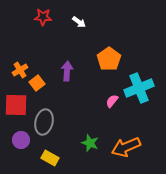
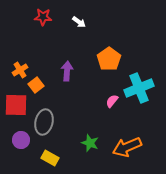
orange square: moved 1 px left, 2 px down
orange arrow: moved 1 px right
